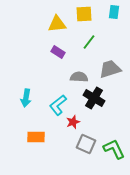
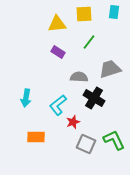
green L-shape: moved 9 px up
